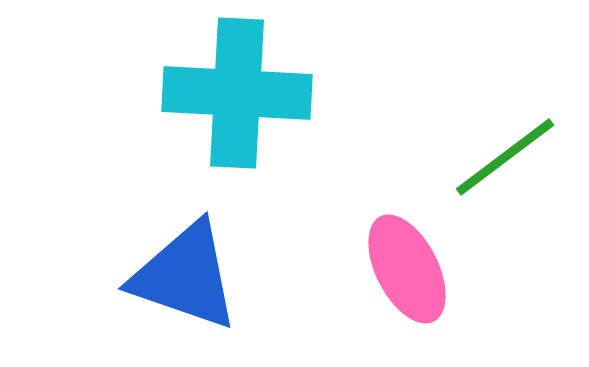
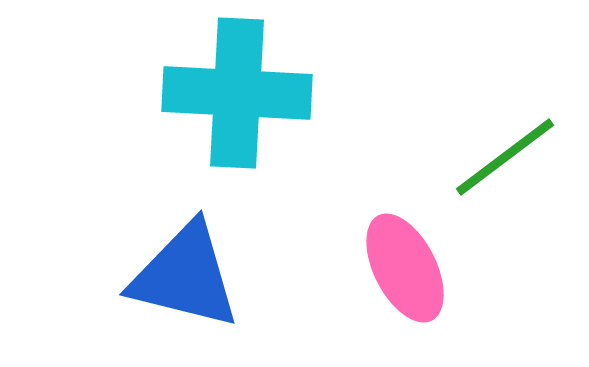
pink ellipse: moved 2 px left, 1 px up
blue triangle: rotated 5 degrees counterclockwise
